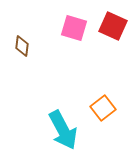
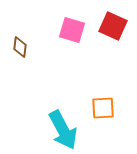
pink square: moved 2 px left, 2 px down
brown diamond: moved 2 px left, 1 px down
orange square: rotated 35 degrees clockwise
